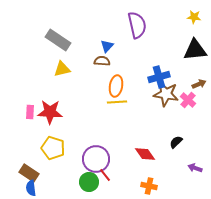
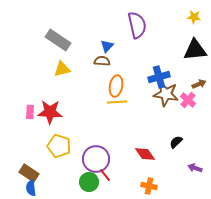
yellow pentagon: moved 6 px right, 2 px up
